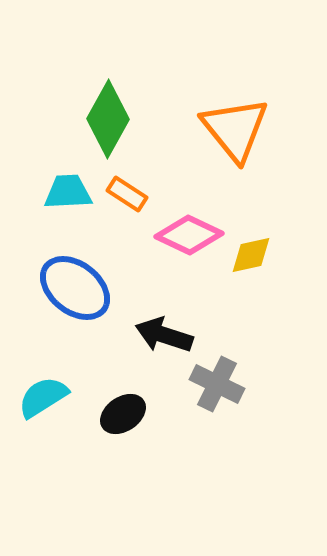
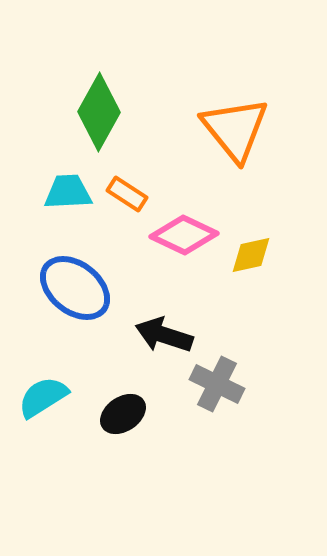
green diamond: moved 9 px left, 7 px up
pink diamond: moved 5 px left
